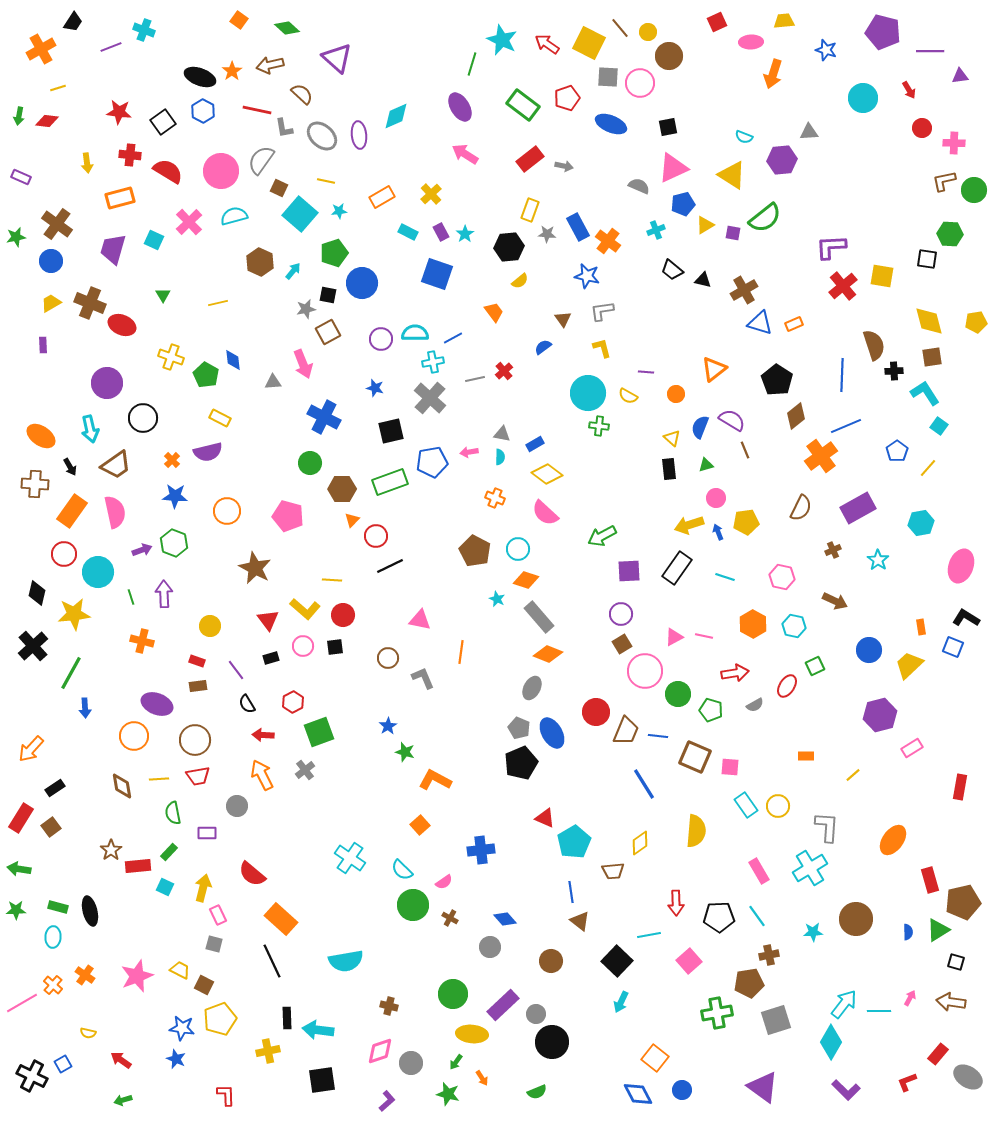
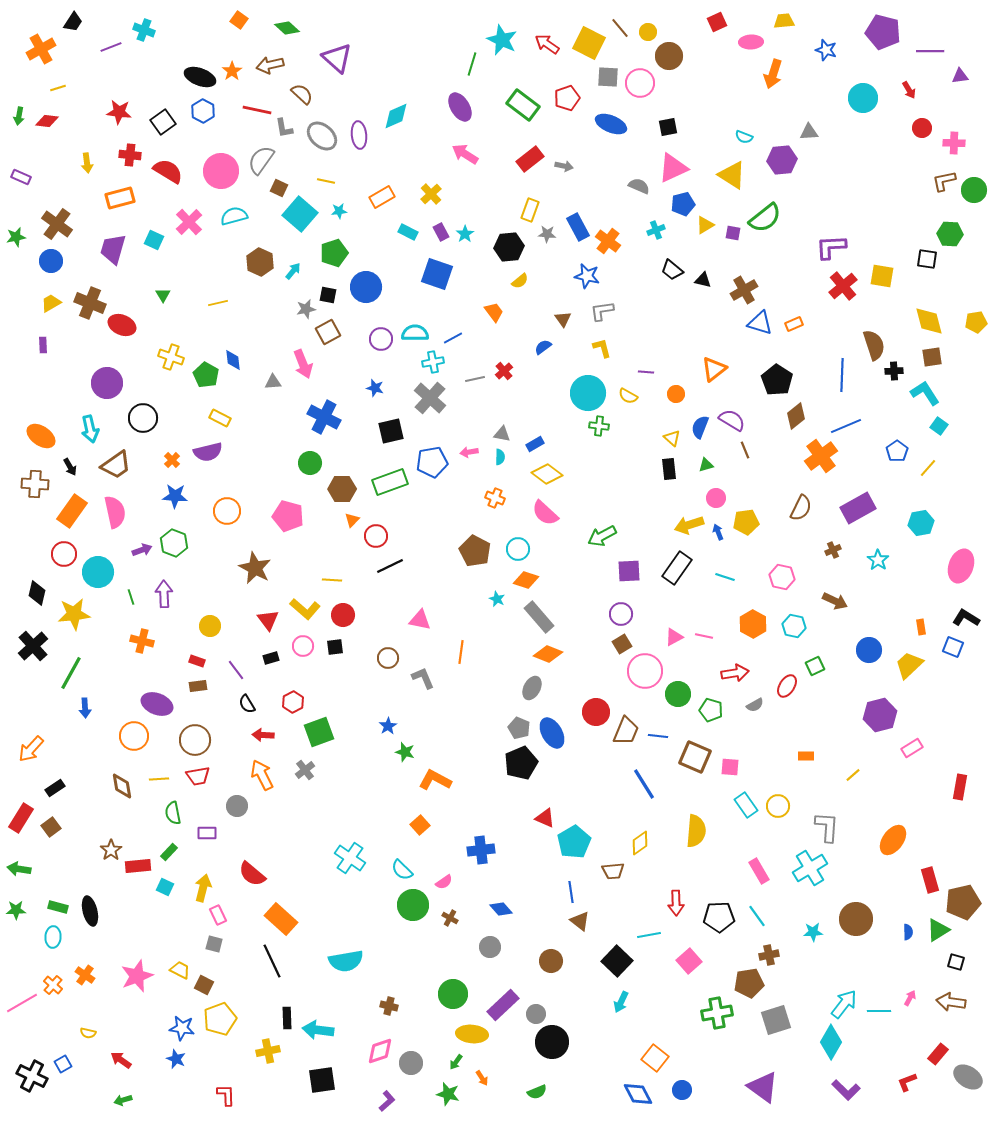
blue circle at (362, 283): moved 4 px right, 4 px down
blue diamond at (505, 919): moved 4 px left, 10 px up
